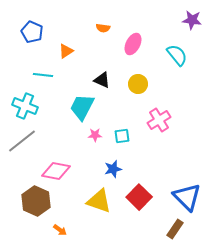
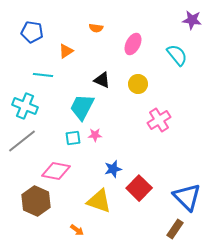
orange semicircle: moved 7 px left
blue pentagon: rotated 15 degrees counterclockwise
cyan square: moved 49 px left, 2 px down
red square: moved 9 px up
orange arrow: moved 17 px right
